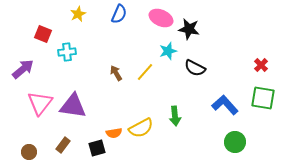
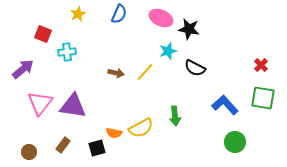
brown arrow: rotated 133 degrees clockwise
orange semicircle: rotated 21 degrees clockwise
